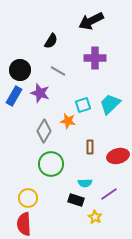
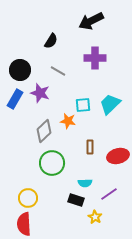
blue rectangle: moved 1 px right, 3 px down
cyan square: rotated 14 degrees clockwise
gray diamond: rotated 15 degrees clockwise
green circle: moved 1 px right, 1 px up
